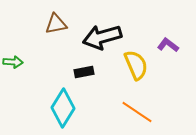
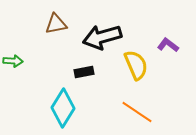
green arrow: moved 1 px up
